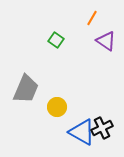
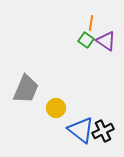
orange line: moved 1 px left, 5 px down; rotated 21 degrees counterclockwise
green square: moved 30 px right
yellow circle: moved 1 px left, 1 px down
black cross: moved 1 px right, 3 px down
blue triangle: moved 1 px left, 2 px up; rotated 8 degrees clockwise
